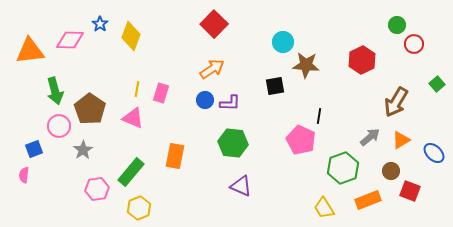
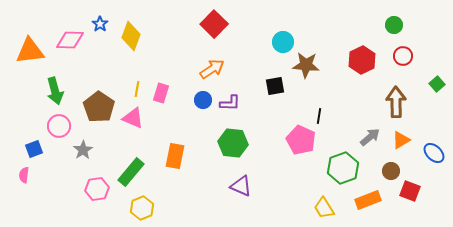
green circle at (397, 25): moved 3 px left
red circle at (414, 44): moved 11 px left, 12 px down
blue circle at (205, 100): moved 2 px left
brown arrow at (396, 102): rotated 148 degrees clockwise
brown pentagon at (90, 109): moved 9 px right, 2 px up
yellow hexagon at (139, 208): moved 3 px right
